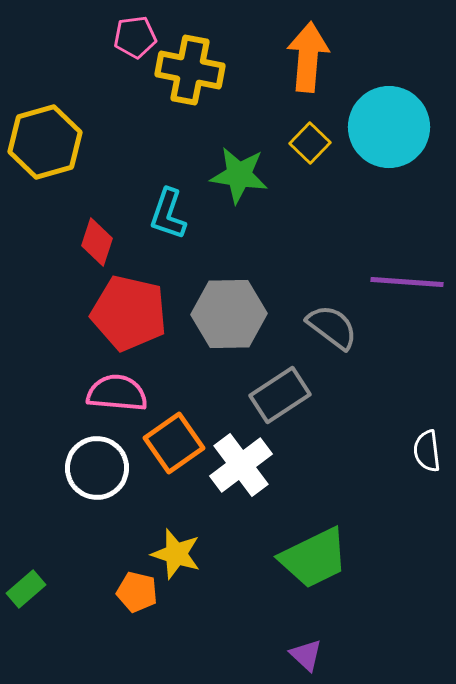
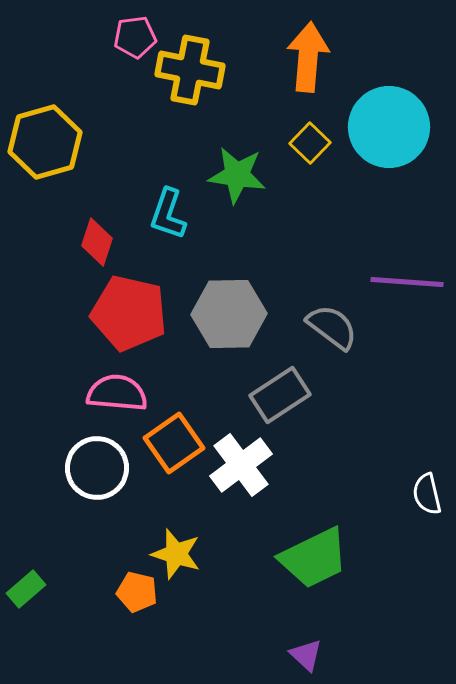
green star: moved 2 px left
white semicircle: moved 43 px down; rotated 6 degrees counterclockwise
